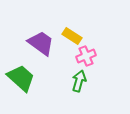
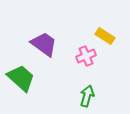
yellow rectangle: moved 33 px right
purple trapezoid: moved 3 px right, 1 px down
green arrow: moved 8 px right, 15 px down
